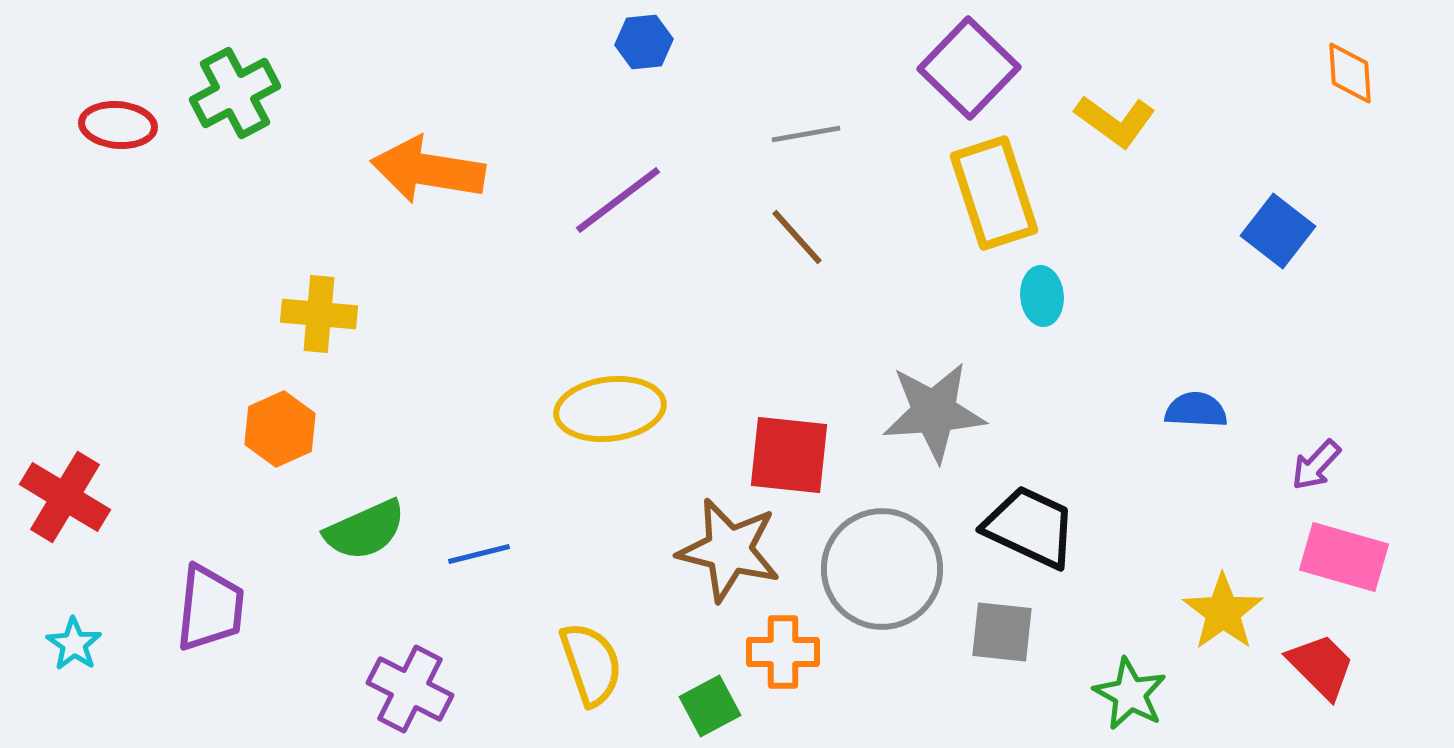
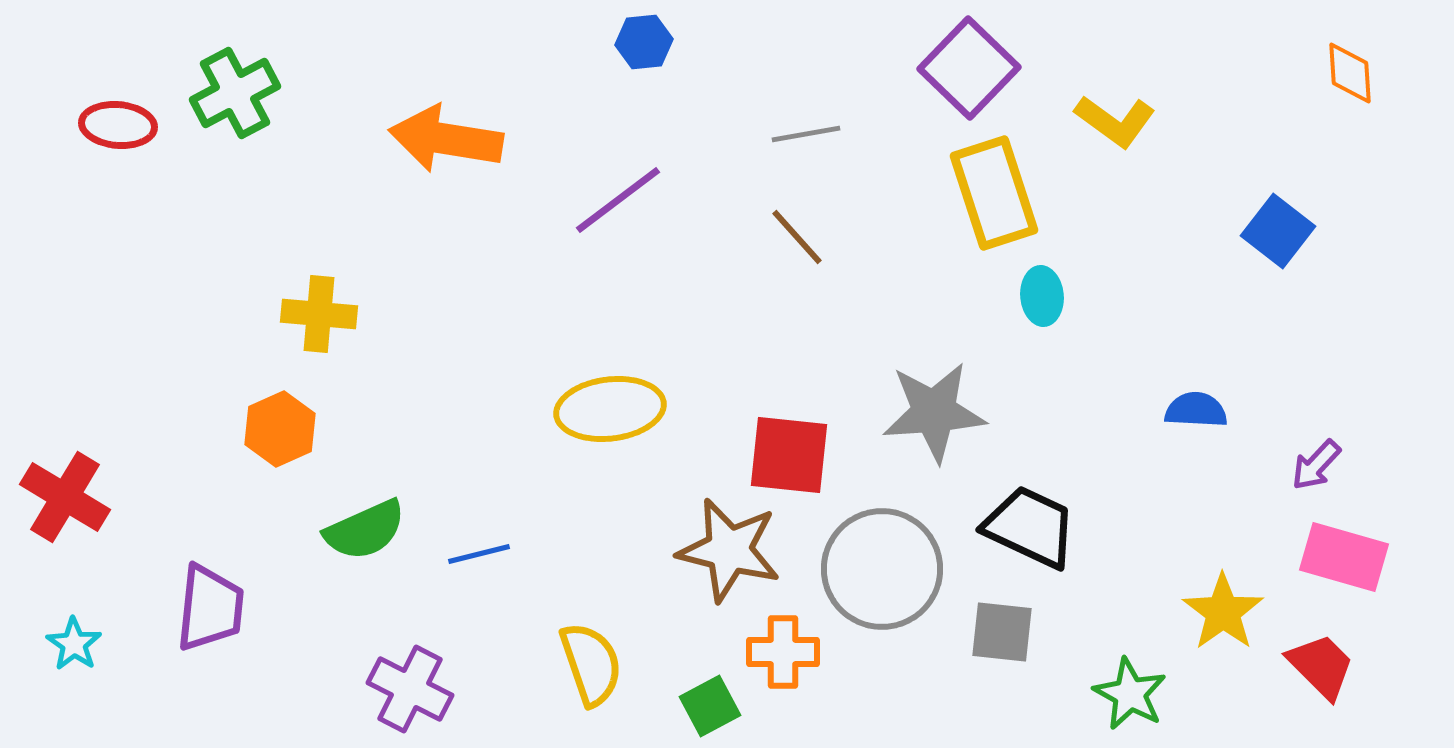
orange arrow: moved 18 px right, 31 px up
